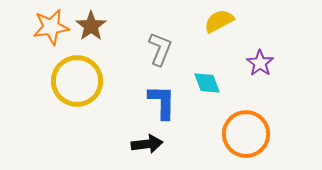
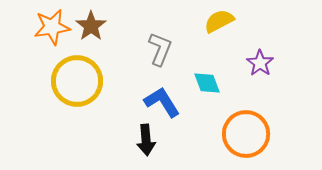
orange star: moved 1 px right
blue L-shape: rotated 33 degrees counterclockwise
black arrow: moved 1 px left, 4 px up; rotated 92 degrees clockwise
